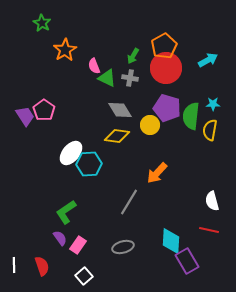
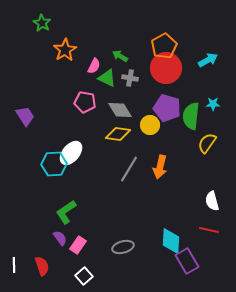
green arrow: moved 13 px left; rotated 91 degrees clockwise
pink semicircle: rotated 133 degrees counterclockwise
pink pentagon: moved 41 px right, 8 px up; rotated 25 degrees counterclockwise
yellow semicircle: moved 3 px left, 13 px down; rotated 25 degrees clockwise
yellow diamond: moved 1 px right, 2 px up
cyan hexagon: moved 35 px left
orange arrow: moved 3 px right, 6 px up; rotated 30 degrees counterclockwise
gray line: moved 33 px up
